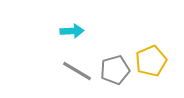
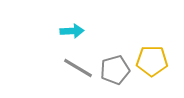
yellow pentagon: moved 1 px right; rotated 24 degrees clockwise
gray line: moved 1 px right, 3 px up
